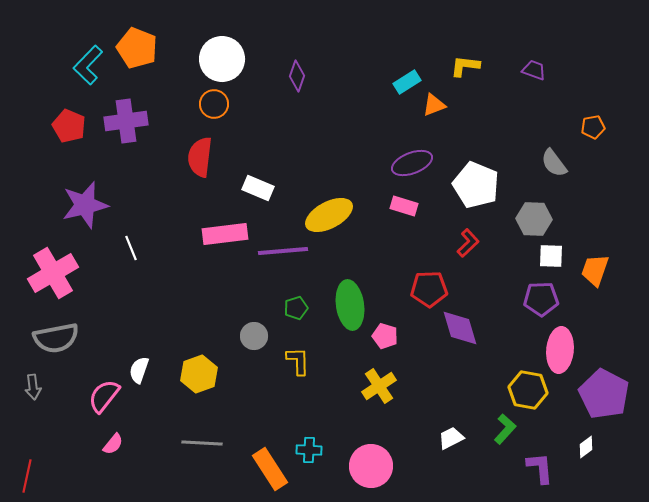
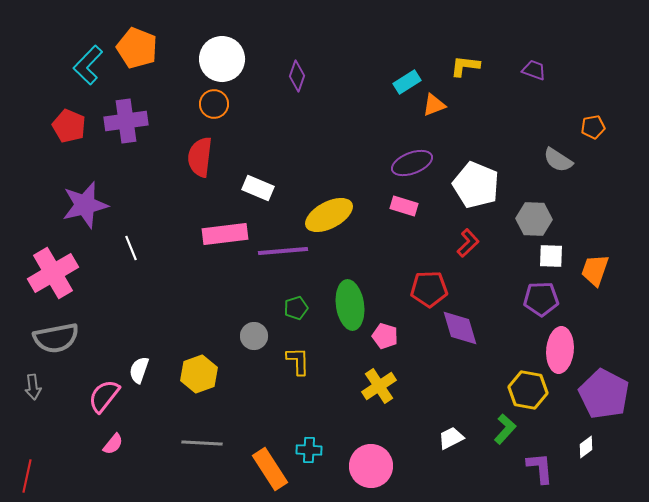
gray semicircle at (554, 163): moved 4 px right, 3 px up; rotated 20 degrees counterclockwise
